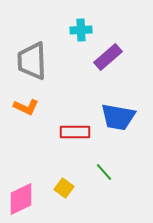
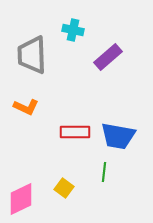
cyan cross: moved 8 px left; rotated 15 degrees clockwise
gray trapezoid: moved 6 px up
blue trapezoid: moved 19 px down
green line: rotated 48 degrees clockwise
